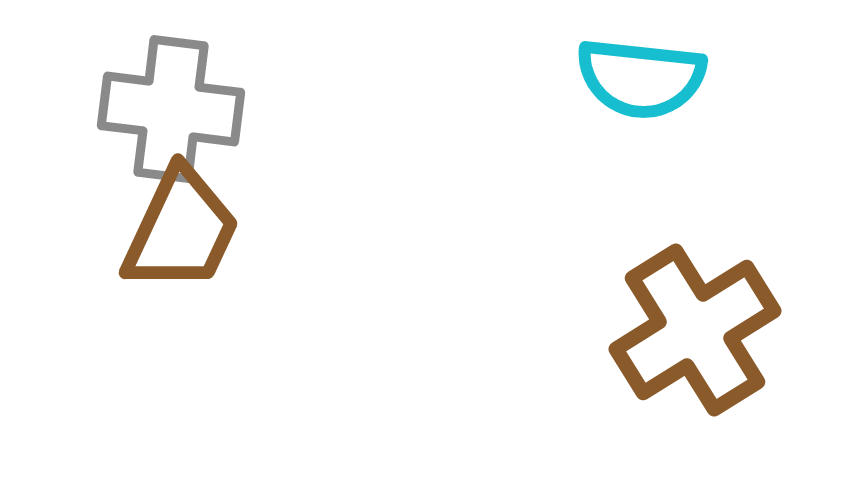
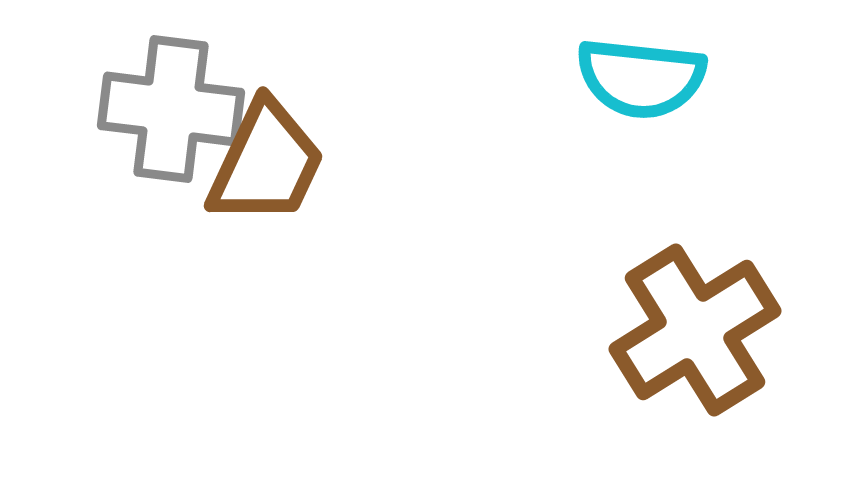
brown trapezoid: moved 85 px right, 67 px up
